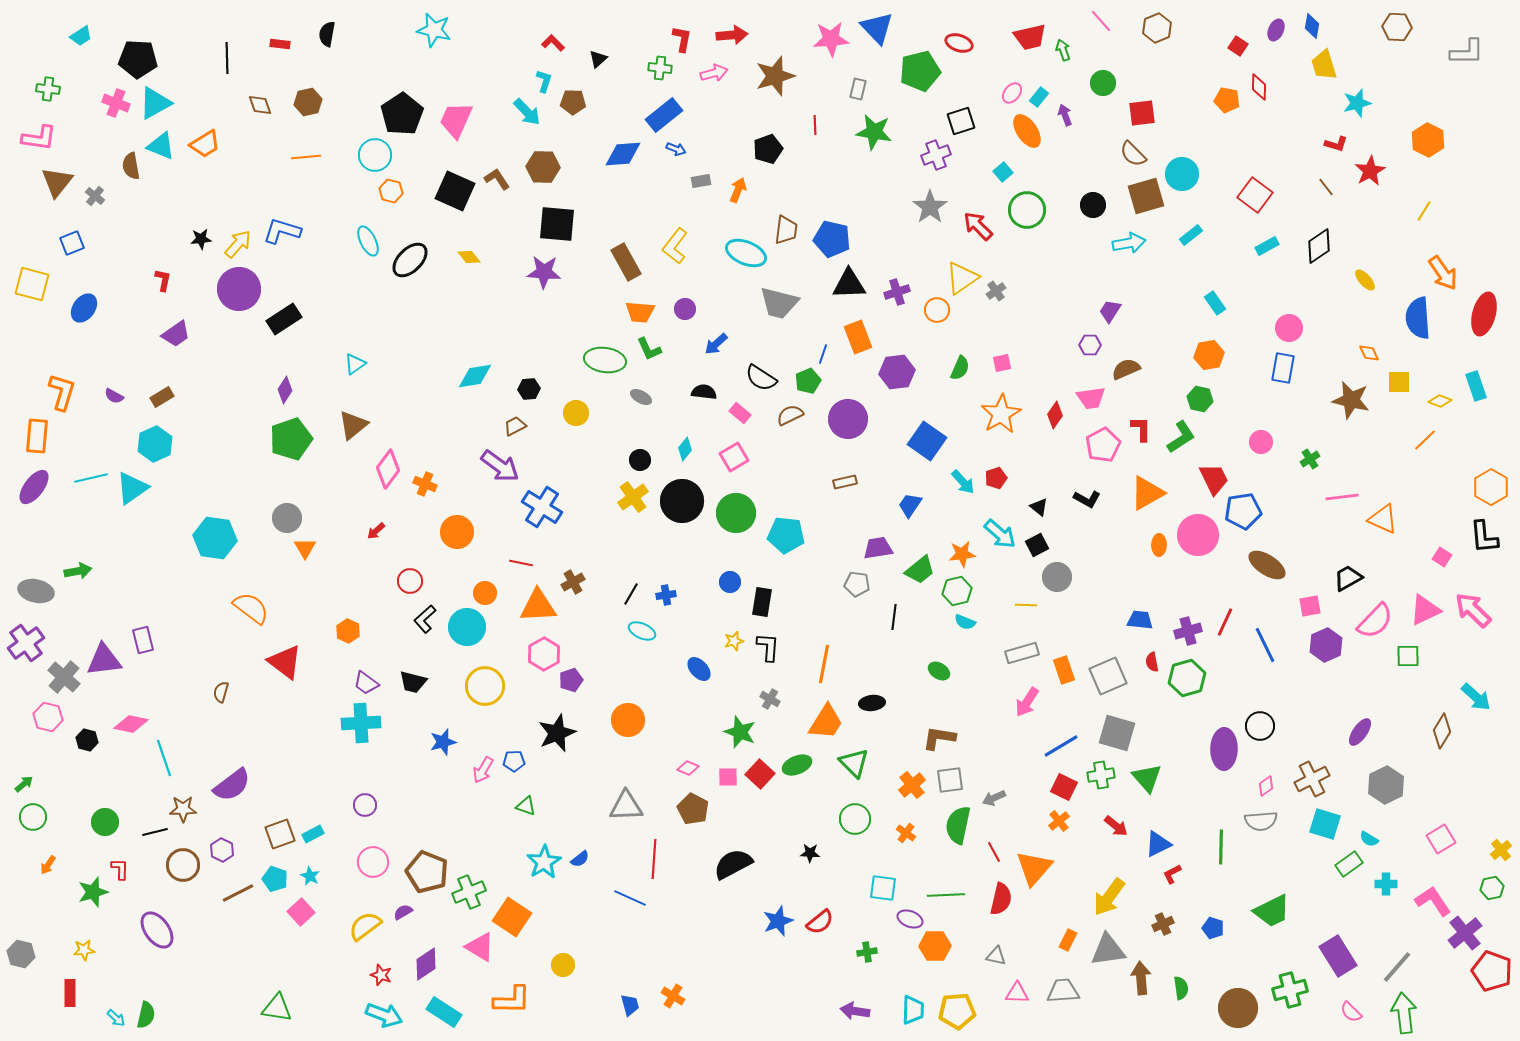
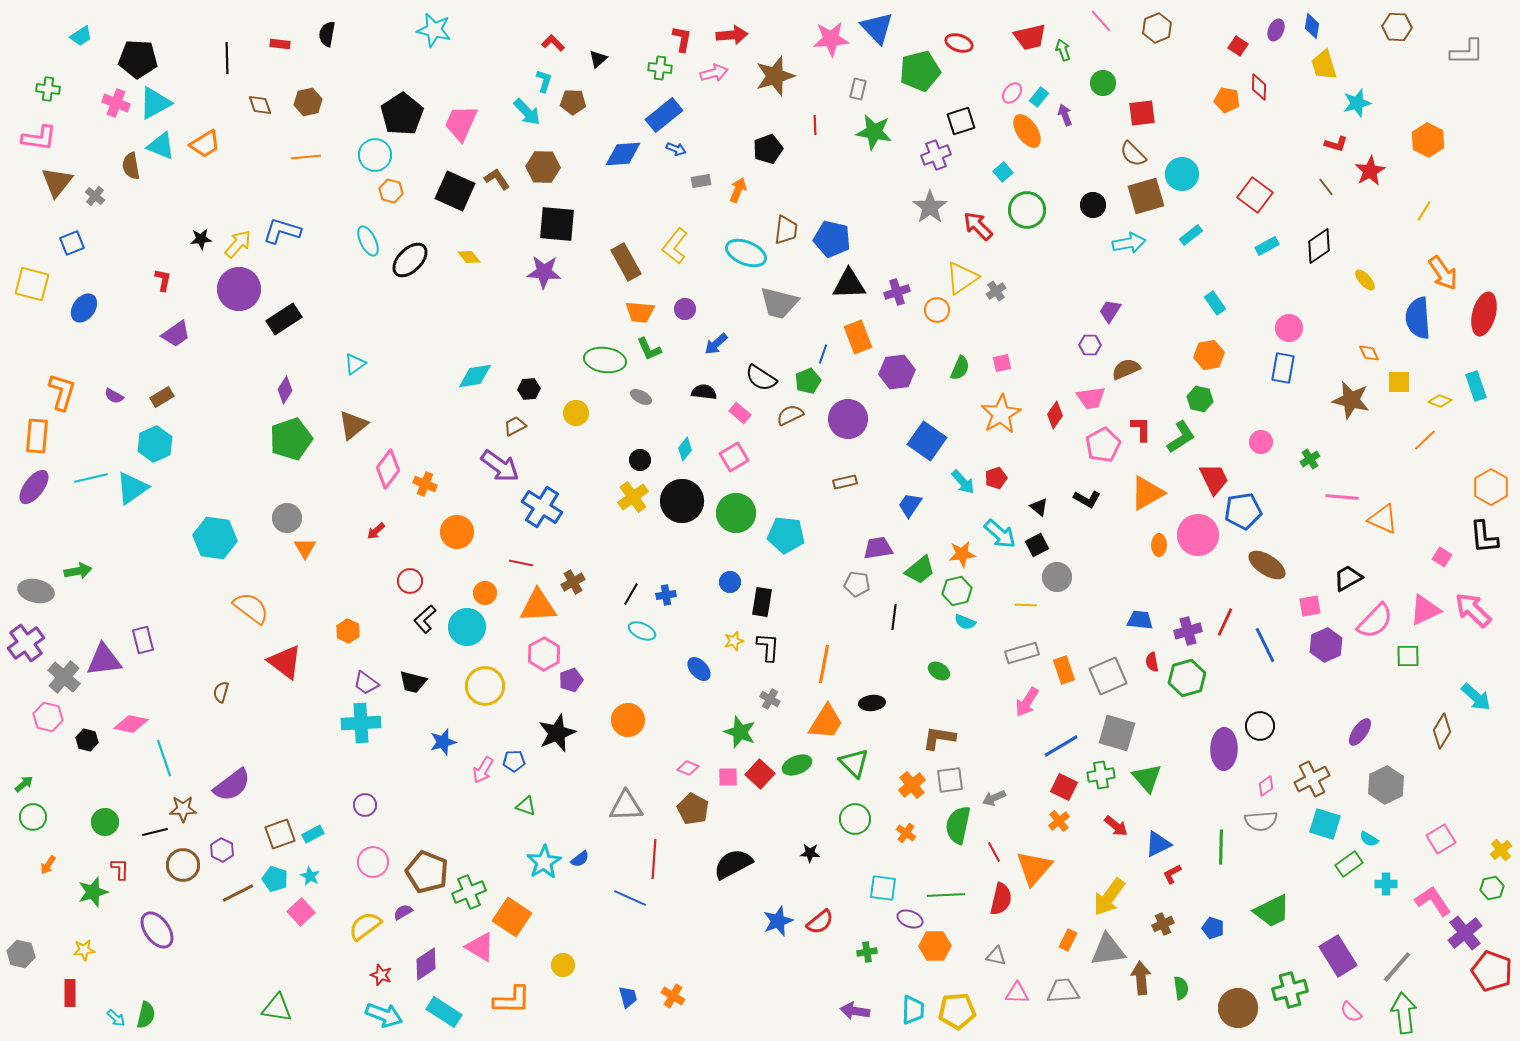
pink trapezoid at (456, 120): moved 5 px right, 3 px down
pink line at (1342, 497): rotated 12 degrees clockwise
blue trapezoid at (630, 1005): moved 2 px left, 8 px up
